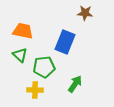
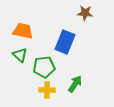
yellow cross: moved 12 px right
